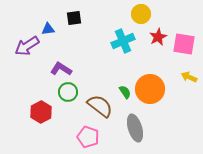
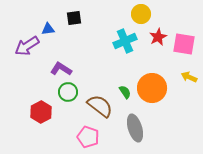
cyan cross: moved 2 px right
orange circle: moved 2 px right, 1 px up
